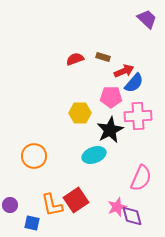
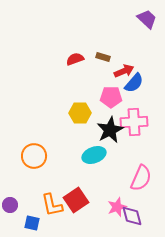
pink cross: moved 4 px left, 6 px down
